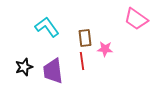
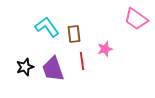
brown rectangle: moved 11 px left, 4 px up
pink star: rotated 21 degrees counterclockwise
black star: moved 1 px right
purple trapezoid: moved 2 px up; rotated 12 degrees counterclockwise
